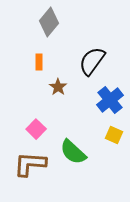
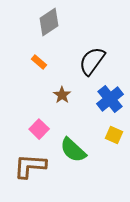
gray diamond: rotated 16 degrees clockwise
orange rectangle: rotated 49 degrees counterclockwise
brown star: moved 4 px right, 8 px down
blue cross: moved 1 px up
pink square: moved 3 px right
green semicircle: moved 2 px up
brown L-shape: moved 2 px down
